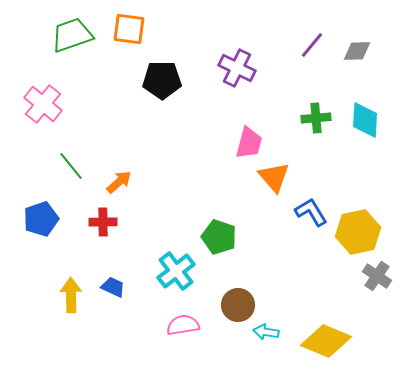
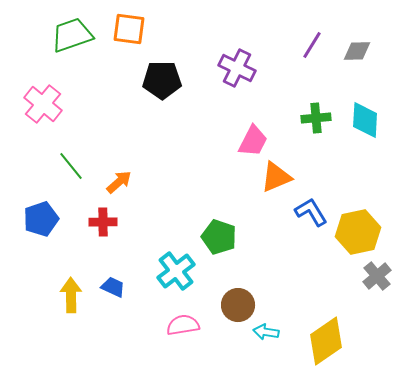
purple line: rotated 8 degrees counterclockwise
pink trapezoid: moved 4 px right, 2 px up; rotated 12 degrees clockwise
orange triangle: moved 2 px right; rotated 48 degrees clockwise
gray cross: rotated 16 degrees clockwise
yellow diamond: rotated 57 degrees counterclockwise
